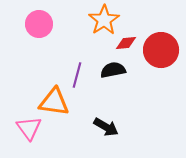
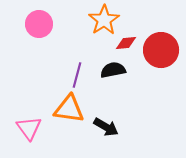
orange triangle: moved 15 px right, 7 px down
